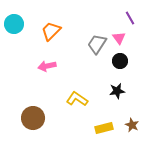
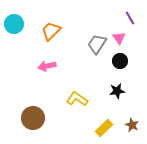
yellow rectangle: rotated 30 degrees counterclockwise
